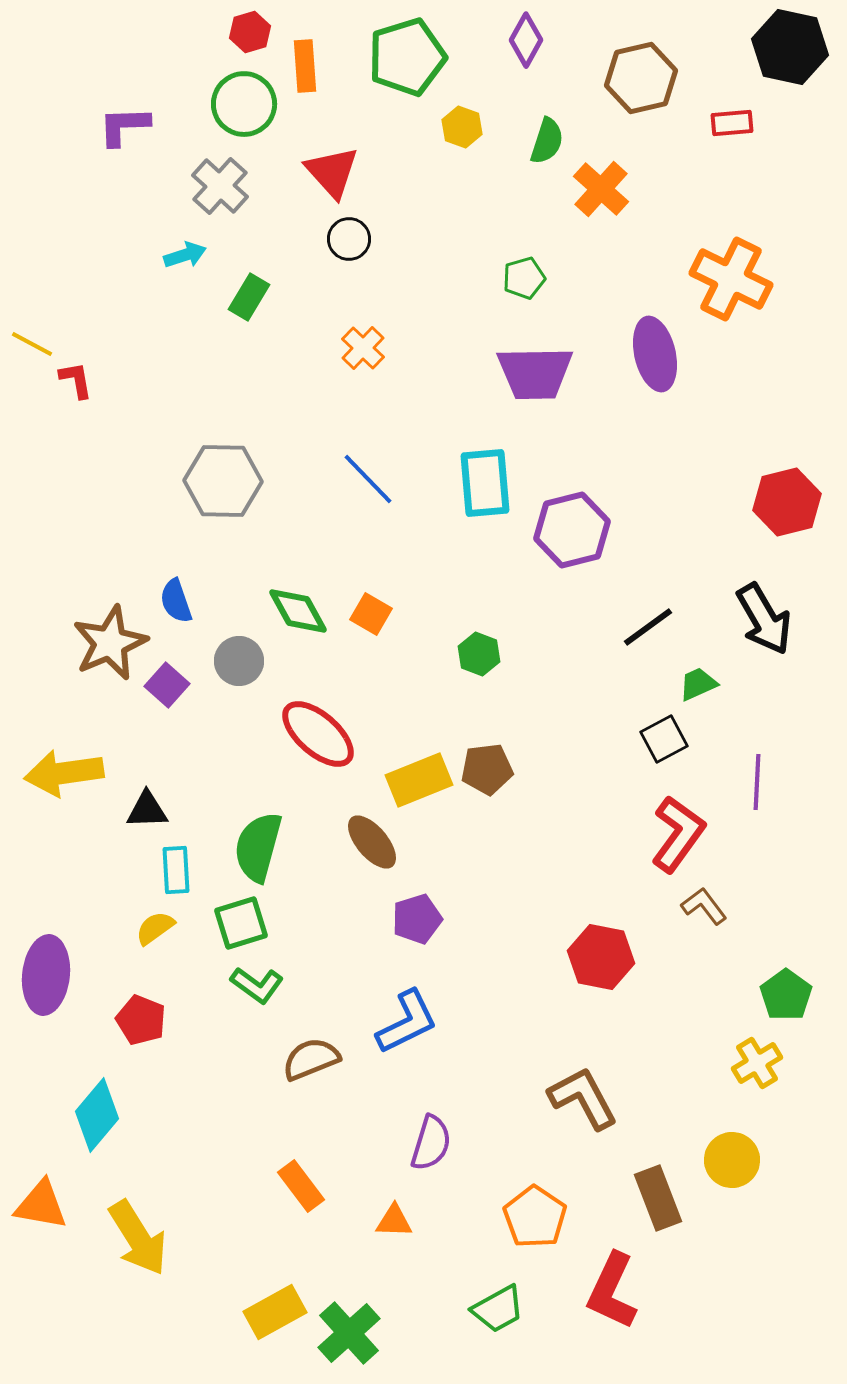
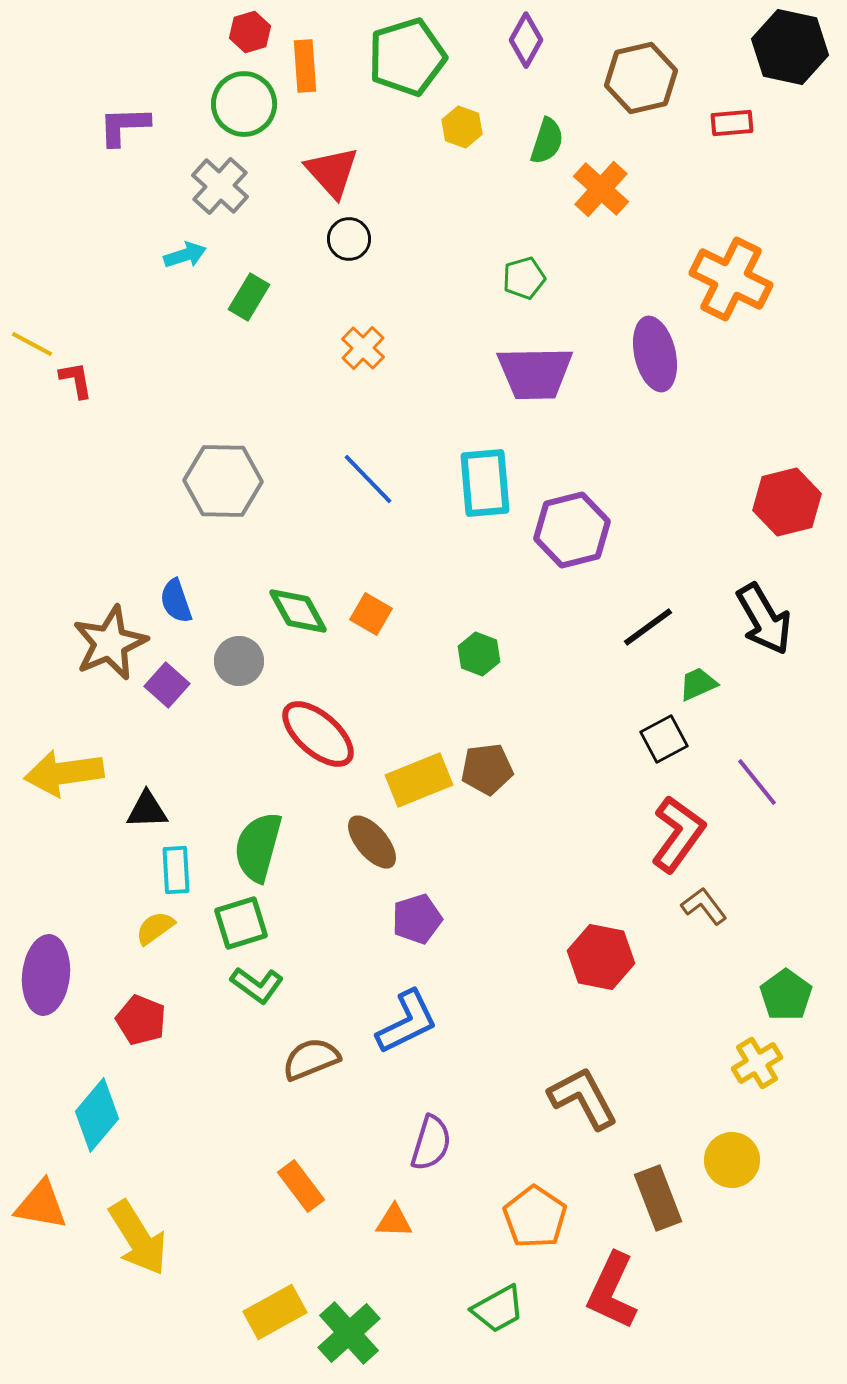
purple line at (757, 782): rotated 42 degrees counterclockwise
